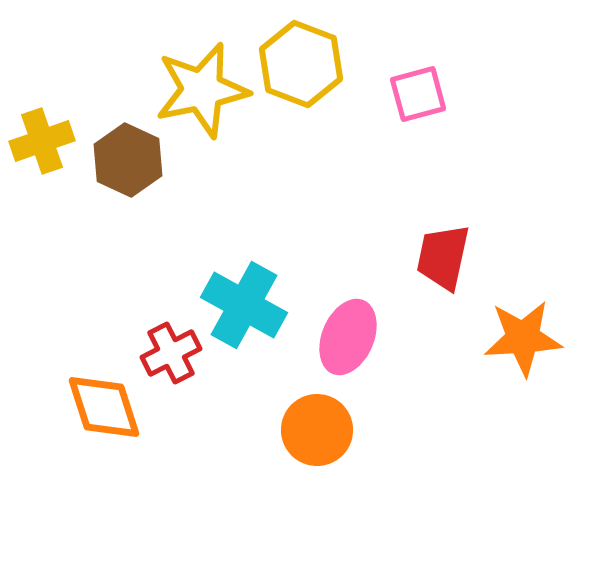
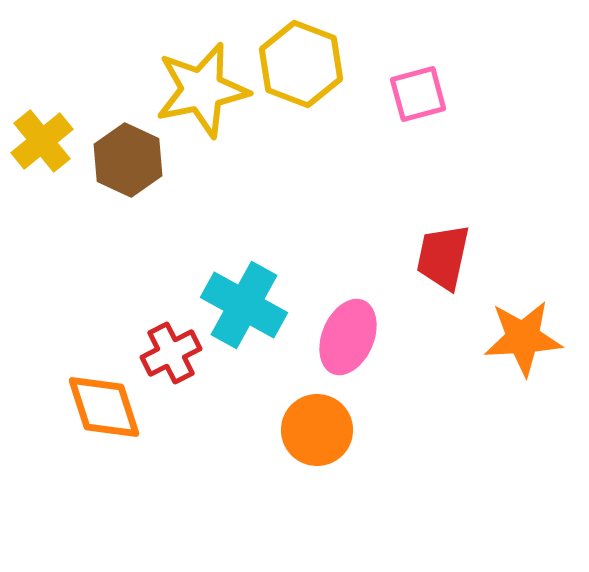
yellow cross: rotated 20 degrees counterclockwise
